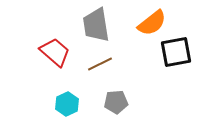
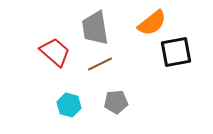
gray trapezoid: moved 1 px left, 3 px down
cyan hexagon: moved 2 px right, 1 px down; rotated 20 degrees counterclockwise
